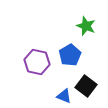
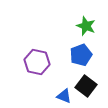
blue pentagon: moved 11 px right; rotated 10 degrees clockwise
